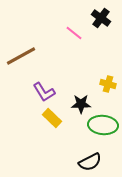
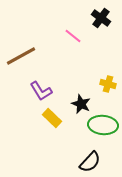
pink line: moved 1 px left, 3 px down
purple L-shape: moved 3 px left, 1 px up
black star: rotated 24 degrees clockwise
black semicircle: rotated 20 degrees counterclockwise
